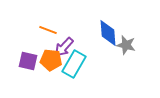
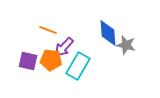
cyan rectangle: moved 4 px right, 2 px down
